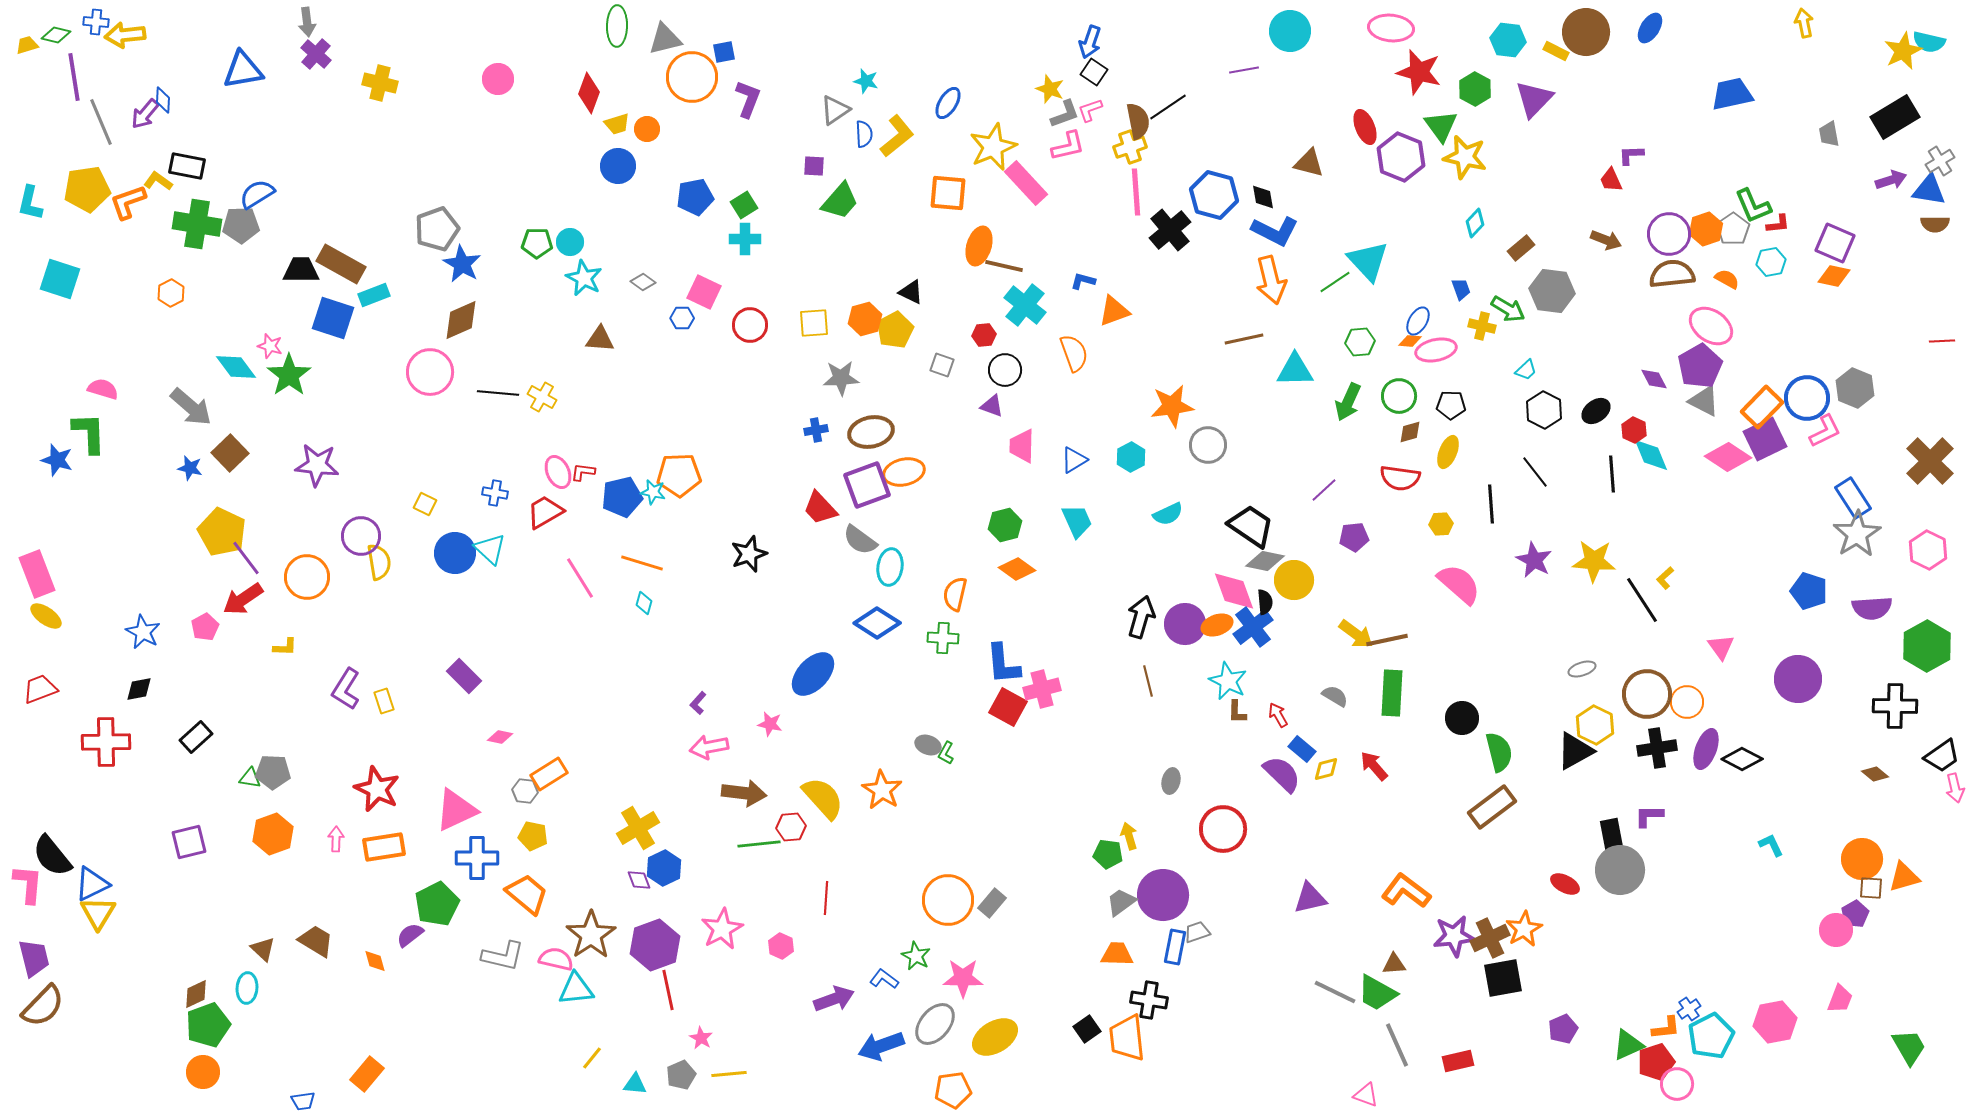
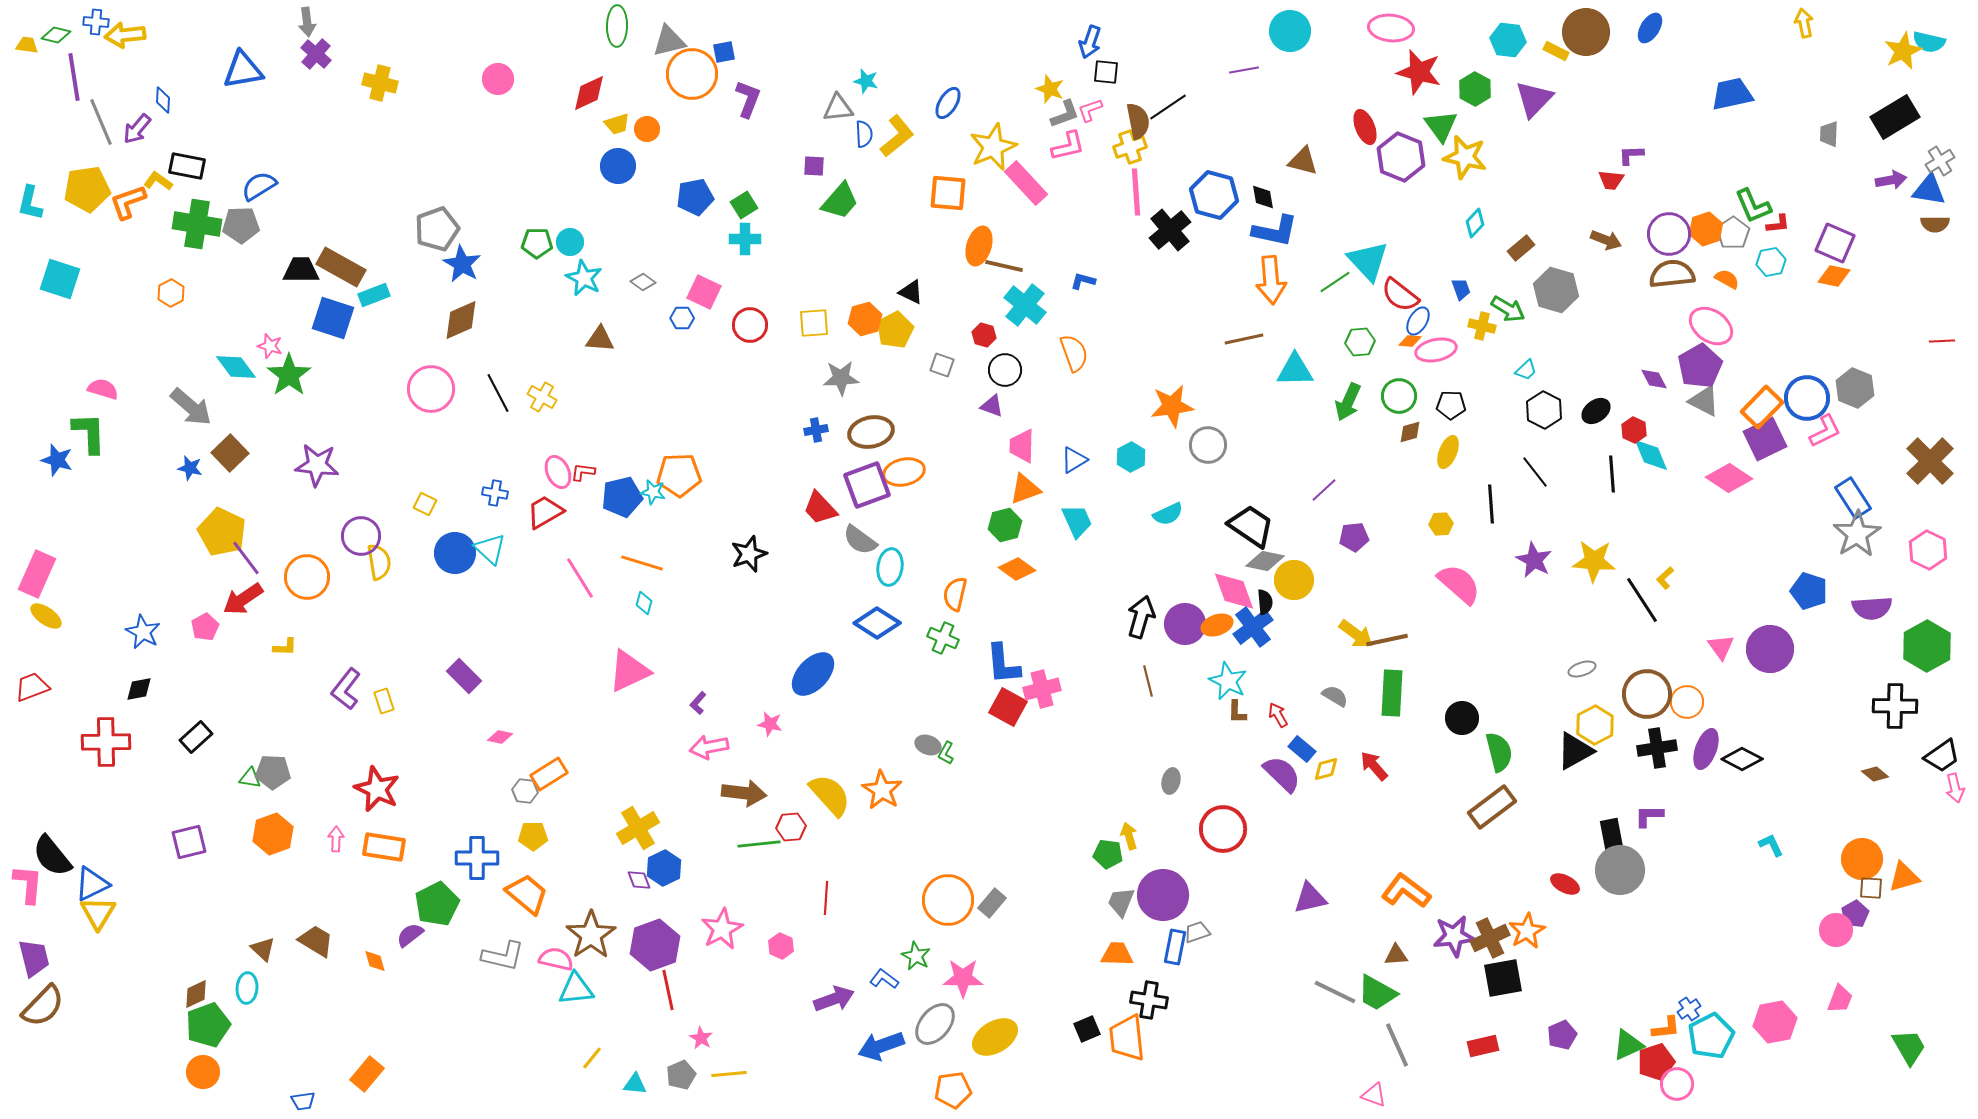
gray triangle at (665, 39): moved 4 px right, 2 px down
yellow trapezoid at (27, 45): rotated 25 degrees clockwise
black square at (1094, 72): moved 12 px right; rotated 28 degrees counterclockwise
orange circle at (692, 77): moved 3 px up
red diamond at (589, 93): rotated 45 degrees clockwise
gray triangle at (835, 110): moved 3 px right, 2 px up; rotated 28 degrees clockwise
purple arrow at (145, 114): moved 8 px left, 15 px down
gray trapezoid at (1829, 134): rotated 12 degrees clockwise
brown triangle at (1309, 163): moved 6 px left, 2 px up
red trapezoid at (1611, 180): rotated 60 degrees counterclockwise
purple arrow at (1891, 180): rotated 8 degrees clockwise
blue semicircle at (257, 194): moved 2 px right, 8 px up
gray pentagon at (1733, 229): moved 4 px down
blue L-shape at (1275, 231): rotated 15 degrees counterclockwise
brown rectangle at (341, 264): moved 3 px down
orange arrow at (1271, 280): rotated 9 degrees clockwise
gray hexagon at (1552, 291): moved 4 px right, 1 px up; rotated 9 degrees clockwise
orange triangle at (1114, 311): moved 89 px left, 178 px down
red hexagon at (984, 335): rotated 20 degrees clockwise
pink circle at (430, 372): moved 1 px right, 17 px down
black line at (498, 393): rotated 57 degrees clockwise
pink diamond at (1728, 457): moved 1 px right, 21 px down
red semicircle at (1400, 478): moved 183 px up; rotated 30 degrees clockwise
pink rectangle at (37, 574): rotated 45 degrees clockwise
green cross at (943, 638): rotated 20 degrees clockwise
purple circle at (1798, 679): moved 28 px left, 30 px up
red trapezoid at (40, 689): moved 8 px left, 2 px up
purple L-shape at (346, 689): rotated 6 degrees clockwise
yellow hexagon at (1595, 725): rotated 6 degrees clockwise
yellow semicircle at (823, 798): moved 7 px right, 3 px up
pink triangle at (456, 810): moved 173 px right, 139 px up
yellow pentagon at (533, 836): rotated 12 degrees counterclockwise
orange rectangle at (384, 847): rotated 18 degrees clockwise
gray trapezoid at (1121, 902): rotated 32 degrees counterclockwise
orange star at (1524, 929): moved 3 px right, 2 px down
brown triangle at (1394, 964): moved 2 px right, 9 px up
black square at (1087, 1029): rotated 12 degrees clockwise
purple pentagon at (1563, 1029): moved 1 px left, 6 px down
red rectangle at (1458, 1061): moved 25 px right, 15 px up
pink triangle at (1366, 1095): moved 8 px right
